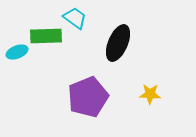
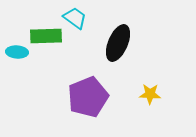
cyan ellipse: rotated 25 degrees clockwise
